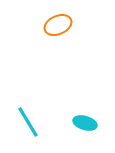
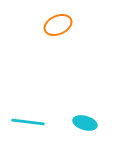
cyan line: rotated 52 degrees counterclockwise
